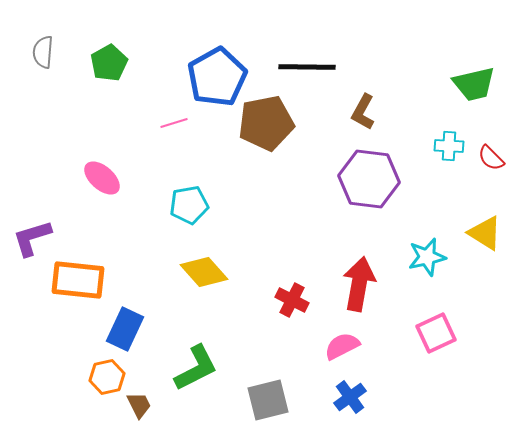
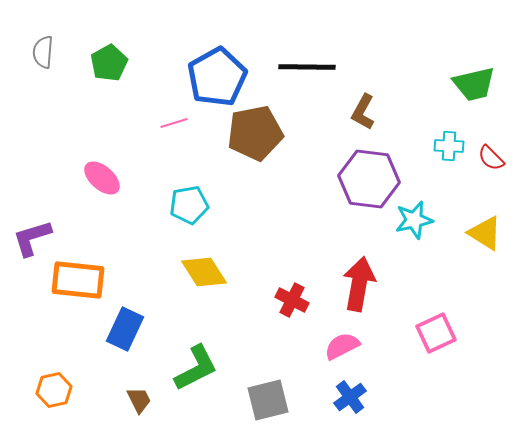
brown pentagon: moved 11 px left, 10 px down
cyan star: moved 13 px left, 37 px up
yellow diamond: rotated 9 degrees clockwise
orange hexagon: moved 53 px left, 13 px down
brown trapezoid: moved 5 px up
